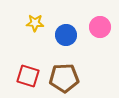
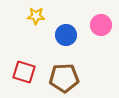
yellow star: moved 1 px right, 7 px up
pink circle: moved 1 px right, 2 px up
red square: moved 4 px left, 4 px up
